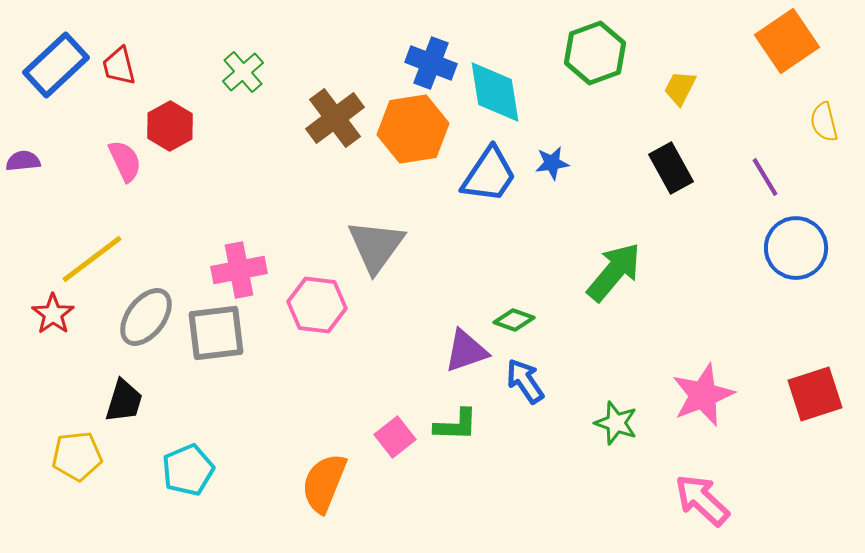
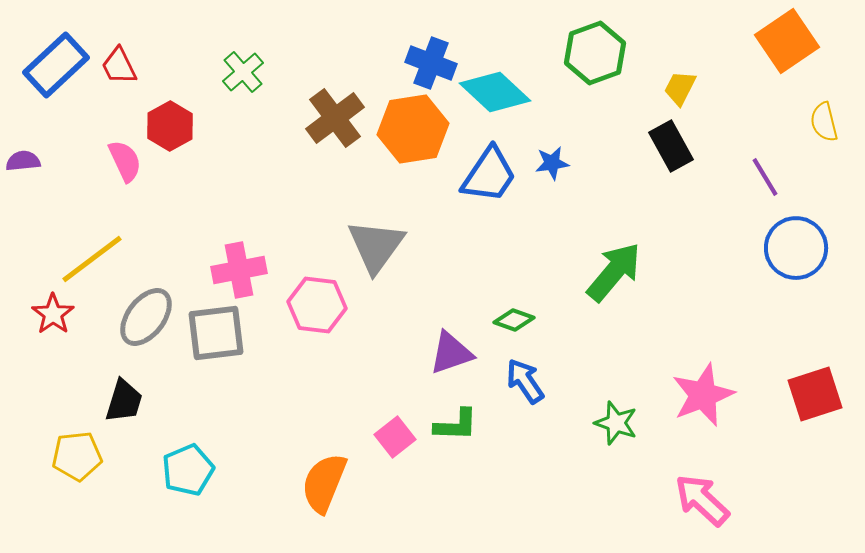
red trapezoid: rotated 12 degrees counterclockwise
cyan diamond: rotated 38 degrees counterclockwise
black rectangle: moved 22 px up
purple triangle: moved 15 px left, 2 px down
